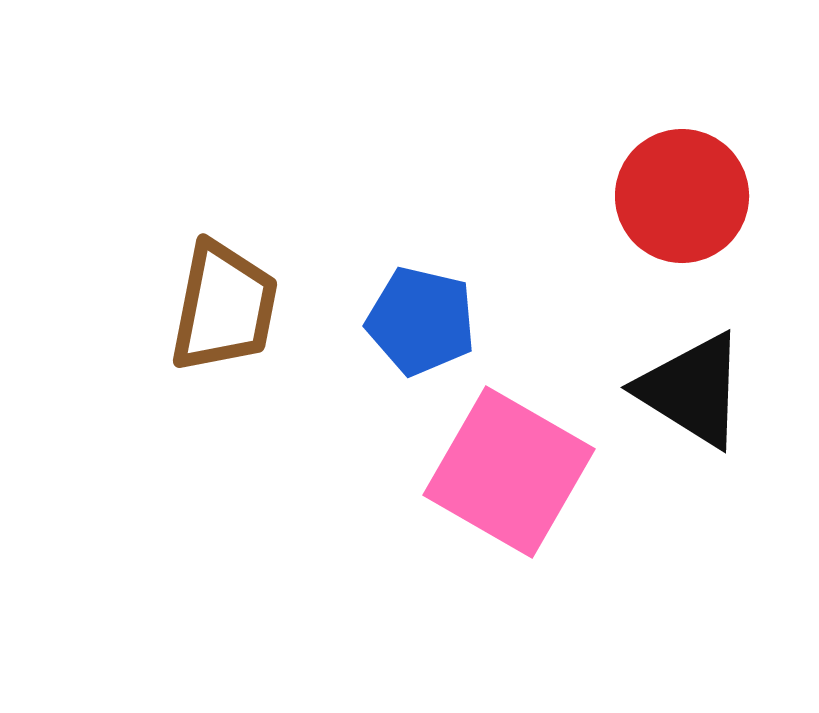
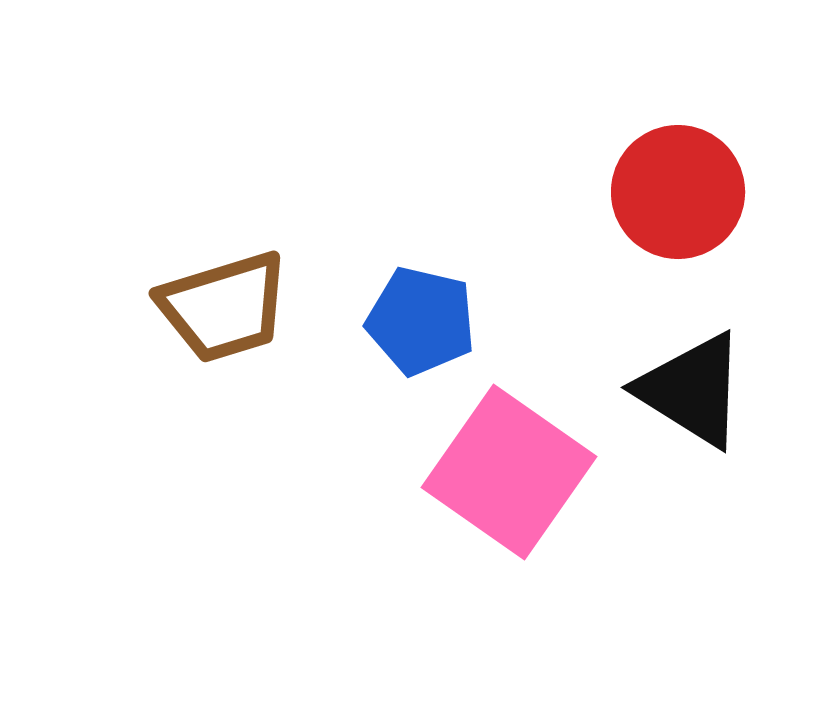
red circle: moved 4 px left, 4 px up
brown trapezoid: rotated 62 degrees clockwise
pink square: rotated 5 degrees clockwise
